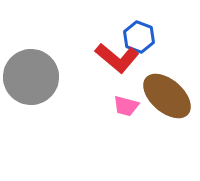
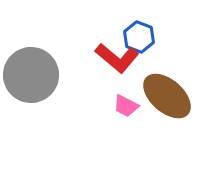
gray circle: moved 2 px up
pink trapezoid: rotated 12 degrees clockwise
